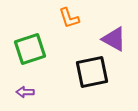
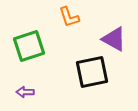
orange L-shape: moved 1 px up
green square: moved 1 px left, 3 px up
